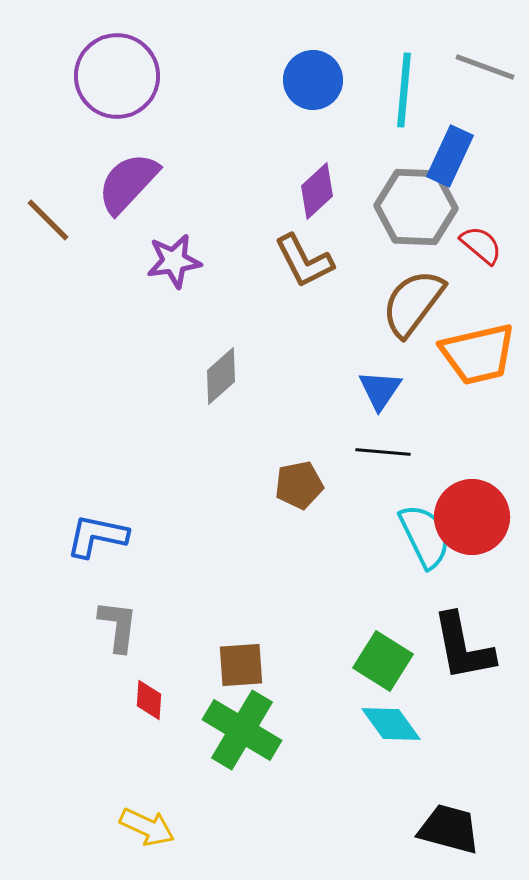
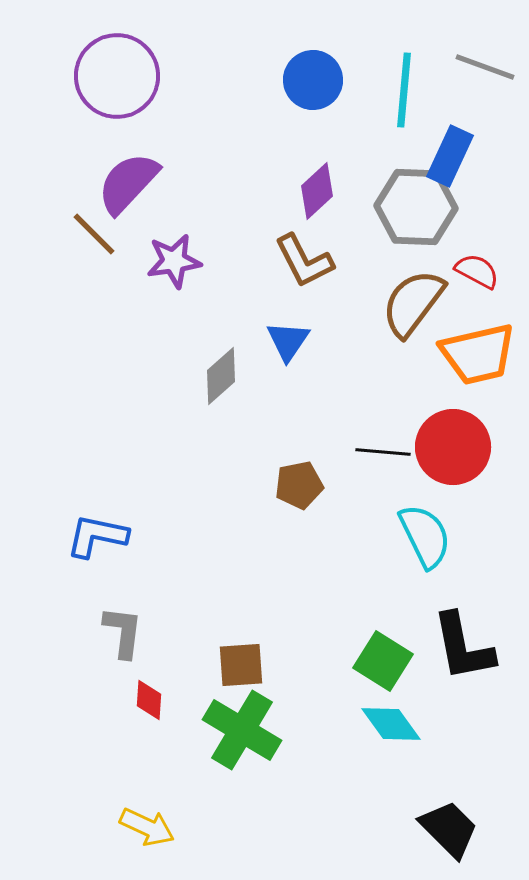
brown line: moved 46 px right, 14 px down
red semicircle: moved 4 px left, 26 px down; rotated 12 degrees counterclockwise
blue triangle: moved 92 px left, 49 px up
red circle: moved 19 px left, 70 px up
gray L-shape: moved 5 px right, 6 px down
black trapezoid: rotated 30 degrees clockwise
